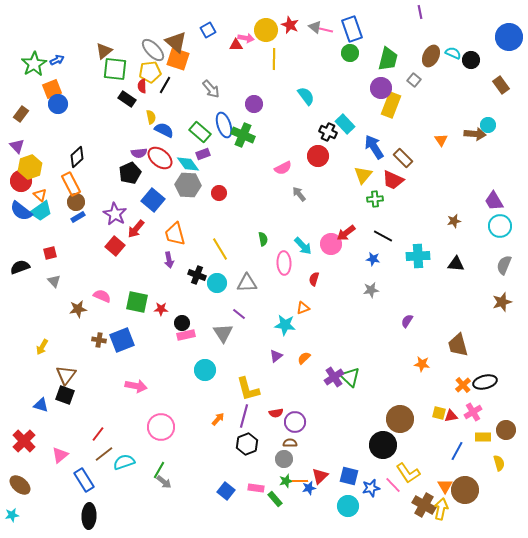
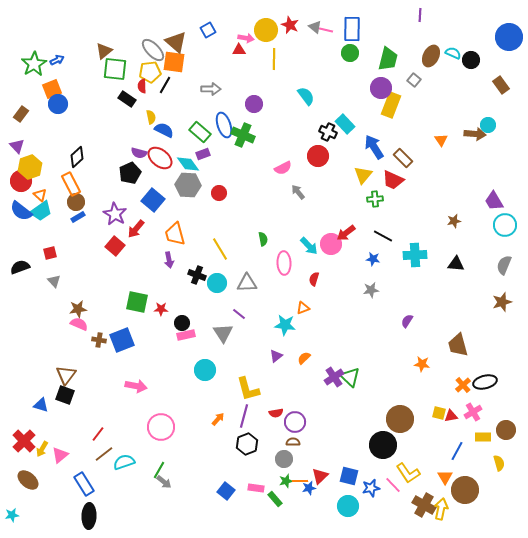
purple line at (420, 12): moved 3 px down; rotated 16 degrees clockwise
blue rectangle at (352, 29): rotated 20 degrees clockwise
red triangle at (236, 45): moved 3 px right, 5 px down
orange square at (178, 59): moved 4 px left, 3 px down; rotated 10 degrees counterclockwise
gray arrow at (211, 89): rotated 48 degrees counterclockwise
purple semicircle at (139, 153): rotated 21 degrees clockwise
gray arrow at (299, 194): moved 1 px left, 2 px up
cyan circle at (500, 226): moved 5 px right, 1 px up
cyan arrow at (303, 246): moved 6 px right
cyan cross at (418, 256): moved 3 px left, 1 px up
pink semicircle at (102, 296): moved 23 px left, 28 px down
yellow arrow at (42, 347): moved 102 px down
brown semicircle at (290, 443): moved 3 px right, 1 px up
blue rectangle at (84, 480): moved 4 px down
brown ellipse at (20, 485): moved 8 px right, 5 px up
orange triangle at (445, 486): moved 9 px up
